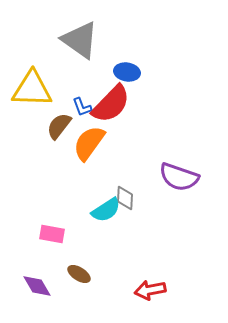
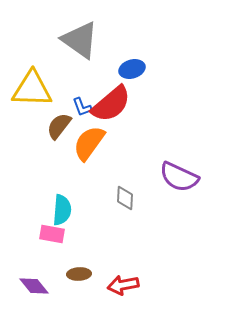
blue ellipse: moved 5 px right, 3 px up; rotated 25 degrees counterclockwise
red semicircle: rotated 6 degrees clockwise
purple semicircle: rotated 6 degrees clockwise
cyan semicircle: moved 44 px left; rotated 52 degrees counterclockwise
brown ellipse: rotated 35 degrees counterclockwise
purple diamond: moved 3 px left; rotated 8 degrees counterclockwise
red arrow: moved 27 px left, 5 px up
